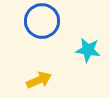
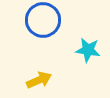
blue circle: moved 1 px right, 1 px up
